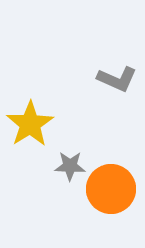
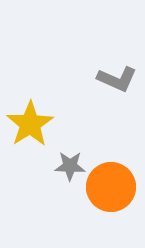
orange circle: moved 2 px up
